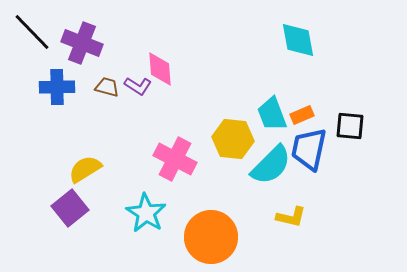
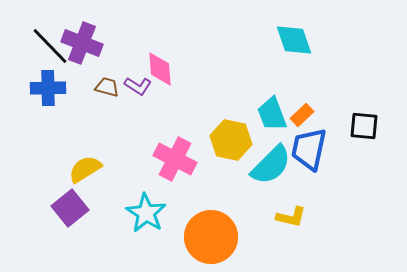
black line: moved 18 px right, 14 px down
cyan diamond: moved 4 px left; rotated 9 degrees counterclockwise
blue cross: moved 9 px left, 1 px down
orange rectangle: rotated 20 degrees counterclockwise
black square: moved 14 px right
yellow hexagon: moved 2 px left, 1 px down; rotated 6 degrees clockwise
